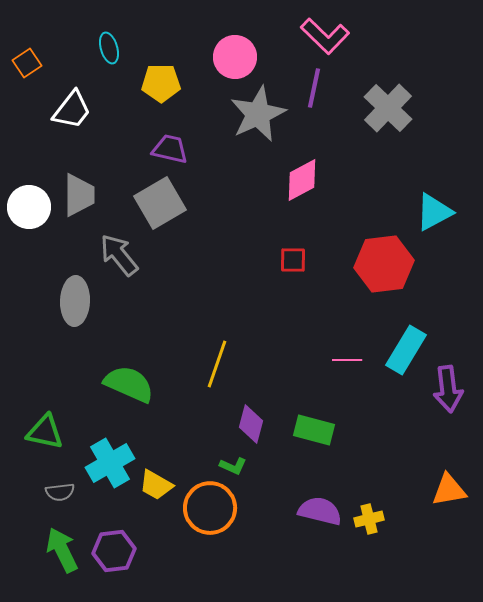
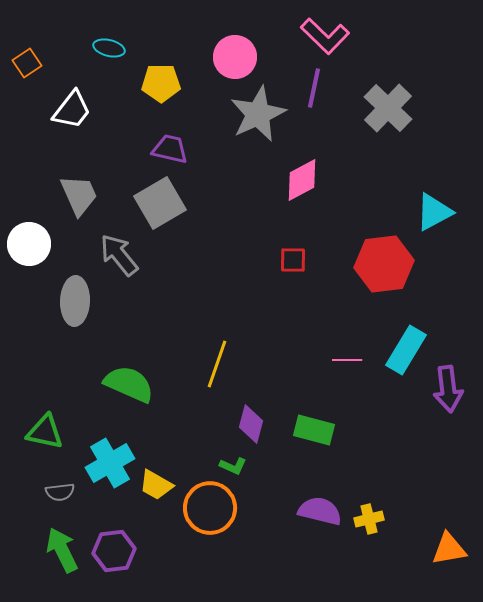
cyan ellipse: rotated 60 degrees counterclockwise
gray trapezoid: rotated 24 degrees counterclockwise
white circle: moved 37 px down
orange triangle: moved 59 px down
